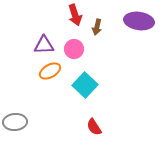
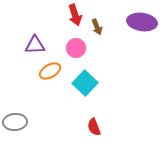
purple ellipse: moved 3 px right, 1 px down
brown arrow: rotated 35 degrees counterclockwise
purple triangle: moved 9 px left
pink circle: moved 2 px right, 1 px up
cyan square: moved 2 px up
red semicircle: rotated 12 degrees clockwise
